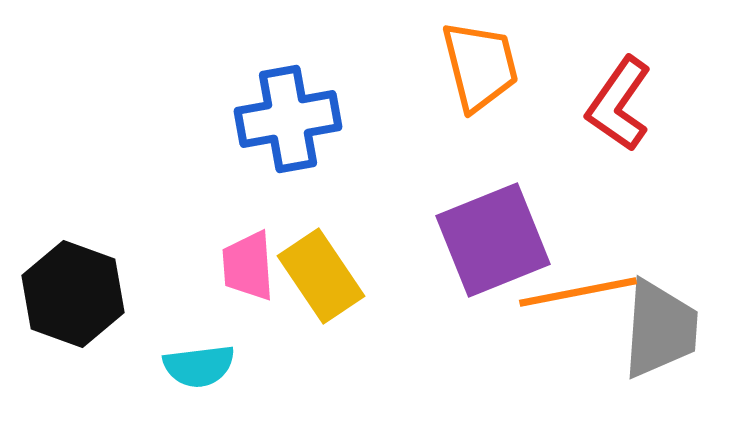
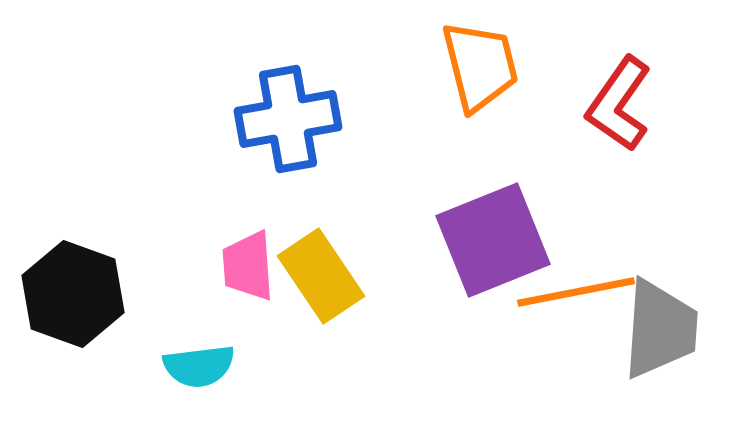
orange line: moved 2 px left
